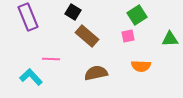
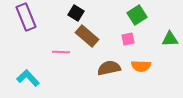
black square: moved 3 px right, 1 px down
purple rectangle: moved 2 px left
pink square: moved 3 px down
pink line: moved 10 px right, 7 px up
brown semicircle: moved 13 px right, 5 px up
cyan L-shape: moved 3 px left, 1 px down
